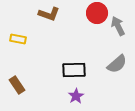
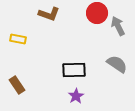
gray semicircle: rotated 105 degrees counterclockwise
